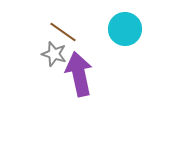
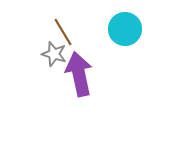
brown line: rotated 24 degrees clockwise
